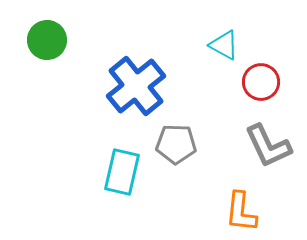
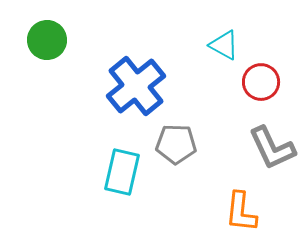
gray L-shape: moved 4 px right, 2 px down
